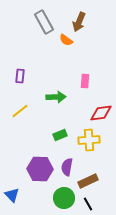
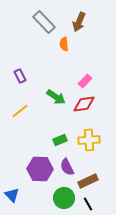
gray rectangle: rotated 15 degrees counterclockwise
orange semicircle: moved 2 px left, 4 px down; rotated 48 degrees clockwise
purple rectangle: rotated 32 degrees counterclockwise
pink rectangle: rotated 40 degrees clockwise
green arrow: rotated 36 degrees clockwise
red diamond: moved 17 px left, 9 px up
green rectangle: moved 5 px down
purple semicircle: rotated 36 degrees counterclockwise
